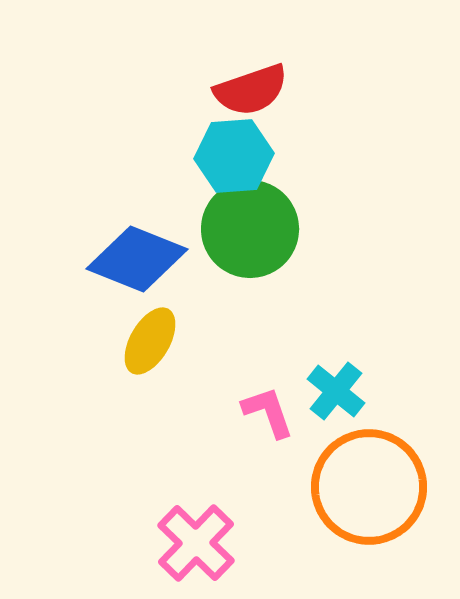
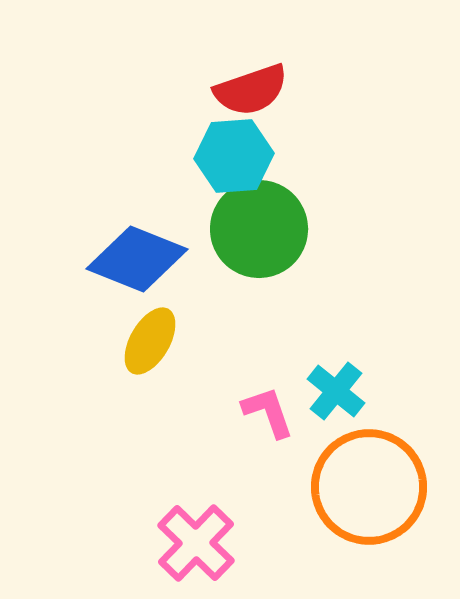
green circle: moved 9 px right
